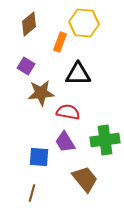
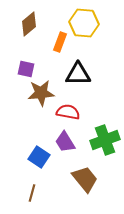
purple square: moved 3 px down; rotated 18 degrees counterclockwise
green cross: rotated 12 degrees counterclockwise
blue square: rotated 30 degrees clockwise
